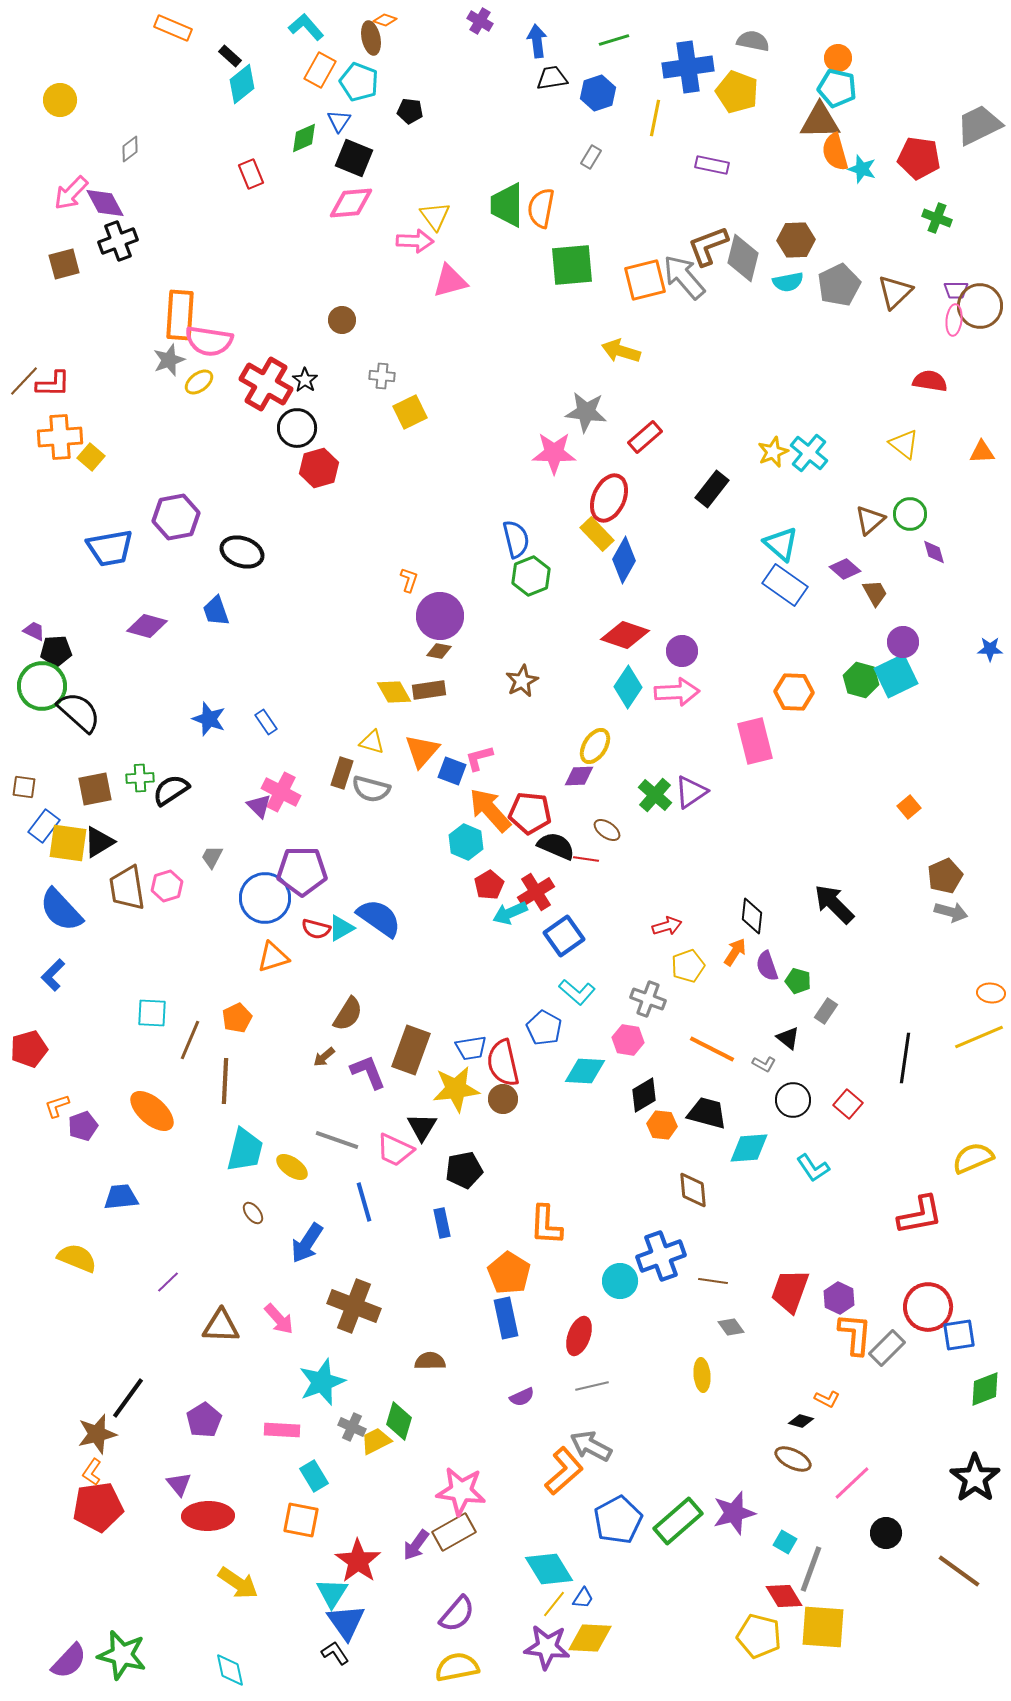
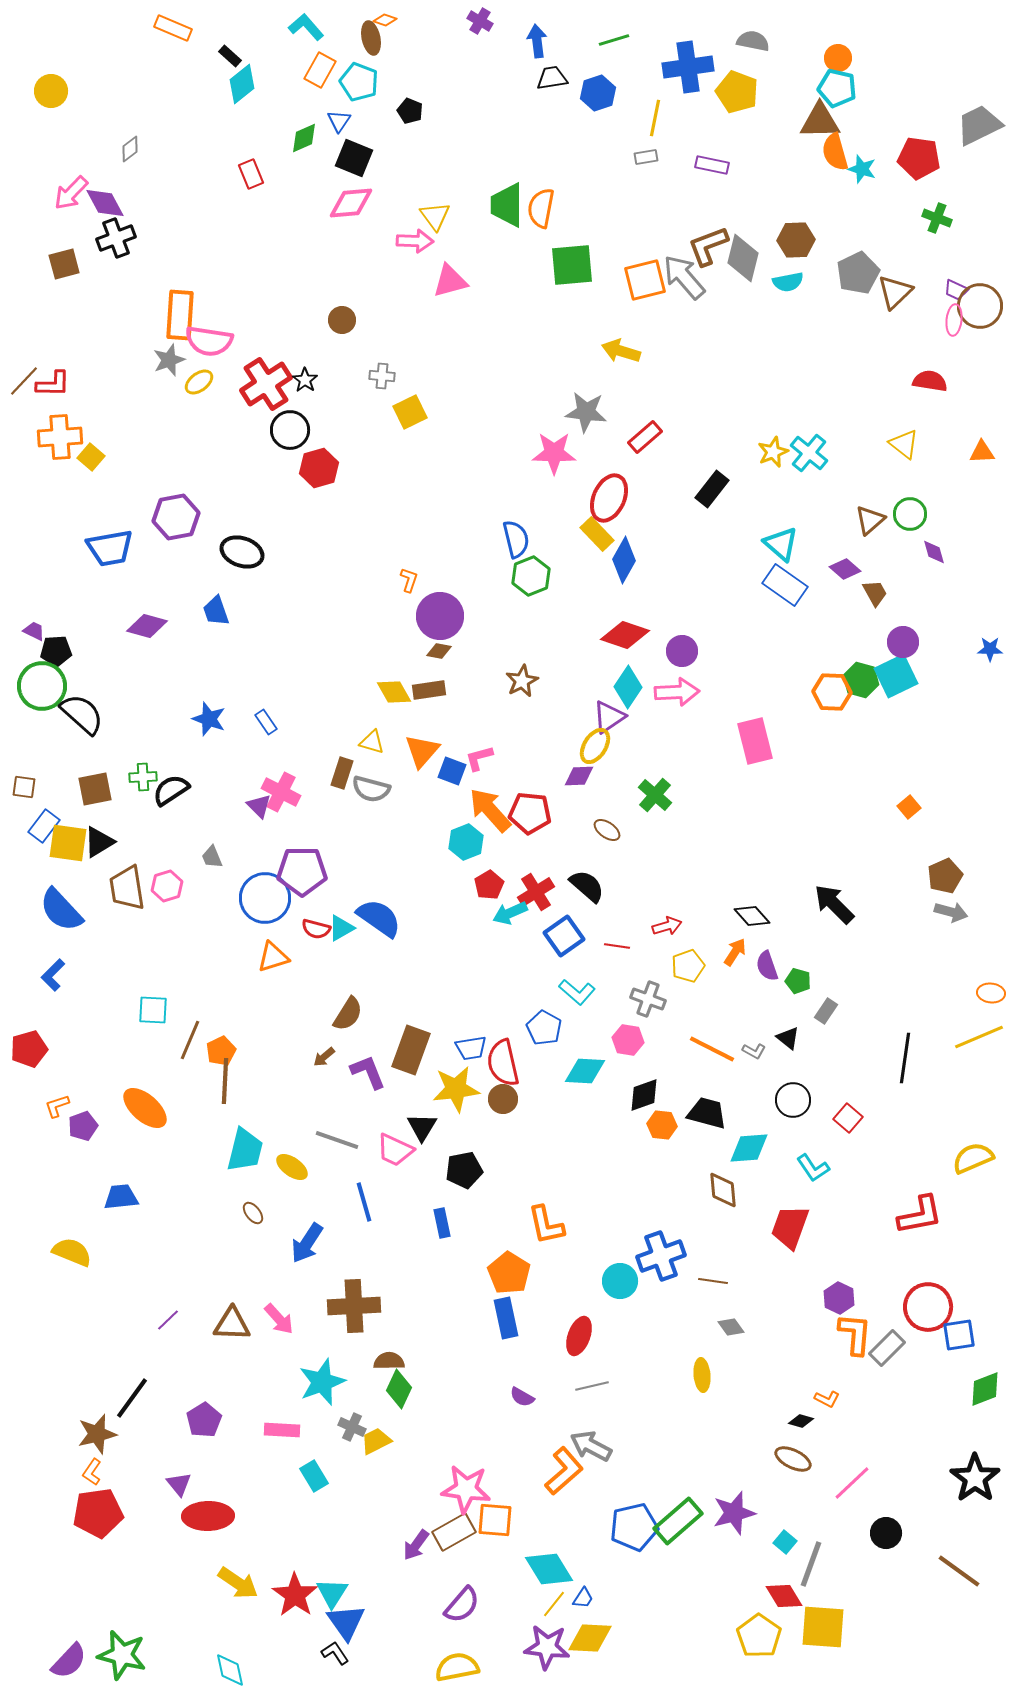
yellow circle at (60, 100): moved 9 px left, 9 px up
black pentagon at (410, 111): rotated 15 degrees clockwise
gray rectangle at (591, 157): moved 55 px right; rotated 50 degrees clockwise
black cross at (118, 241): moved 2 px left, 3 px up
gray pentagon at (839, 285): moved 19 px right, 12 px up
purple trapezoid at (956, 290): rotated 25 degrees clockwise
red cross at (266, 384): rotated 27 degrees clockwise
black circle at (297, 428): moved 7 px left, 2 px down
orange hexagon at (794, 692): moved 38 px right
black semicircle at (79, 712): moved 3 px right, 2 px down
green cross at (140, 778): moved 3 px right, 1 px up
purple triangle at (691, 792): moved 82 px left, 75 px up
cyan hexagon at (466, 842): rotated 16 degrees clockwise
black semicircle at (556, 846): moved 31 px right, 40 px down; rotated 18 degrees clockwise
gray trapezoid at (212, 857): rotated 50 degrees counterclockwise
red line at (586, 859): moved 31 px right, 87 px down
black diamond at (752, 916): rotated 48 degrees counterclockwise
cyan square at (152, 1013): moved 1 px right, 3 px up
orange pentagon at (237, 1018): moved 16 px left, 33 px down
gray L-shape at (764, 1064): moved 10 px left, 13 px up
black diamond at (644, 1095): rotated 12 degrees clockwise
red square at (848, 1104): moved 14 px down
orange ellipse at (152, 1111): moved 7 px left, 3 px up
brown diamond at (693, 1190): moved 30 px right
orange L-shape at (546, 1225): rotated 15 degrees counterclockwise
yellow semicircle at (77, 1258): moved 5 px left, 6 px up
purple line at (168, 1282): moved 38 px down
red trapezoid at (790, 1291): moved 64 px up
brown cross at (354, 1306): rotated 24 degrees counterclockwise
brown triangle at (221, 1326): moved 11 px right, 2 px up
brown semicircle at (430, 1361): moved 41 px left
purple semicircle at (522, 1397): rotated 55 degrees clockwise
black line at (128, 1398): moved 4 px right
green diamond at (399, 1421): moved 32 px up; rotated 9 degrees clockwise
pink star at (461, 1491): moved 5 px right, 2 px up
red pentagon at (98, 1507): moved 6 px down
orange square at (301, 1520): moved 194 px right; rotated 6 degrees counterclockwise
blue pentagon at (618, 1520): moved 16 px right, 7 px down; rotated 15 degrees clockwise
cyan square at (785, 1542): rotated 10 degrees clockwise
red star at (358, 1561): moved 63 px left, 34 px down
gray line at (811, 1569): moved 5 px up
purple semicircle at (457, 1614): moved 5 px right, 9 px up
yellow pentagon at (759, 1636): rotated 21 degrees clockwise
